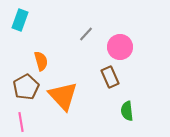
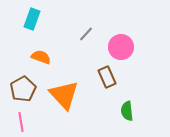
cyan rectangle: moved 12 px right, 1 px up
pink circle: moved 1 px right
orange semicircle: moved 4 px up; rotated 54 degrees counterclockwise
brown rectangle: moved 3 px left
brown pentagon: moved 3 px left, 2 px down
orange triangle: moved 1 px right, 1 px up
